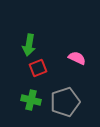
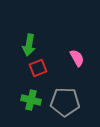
pink semicircle: rotated 36 degrees clockwise
gray pentagon: rotated 20 degrees clockwise
